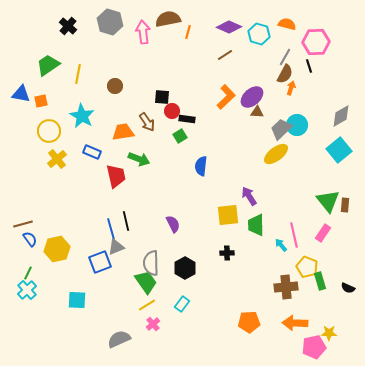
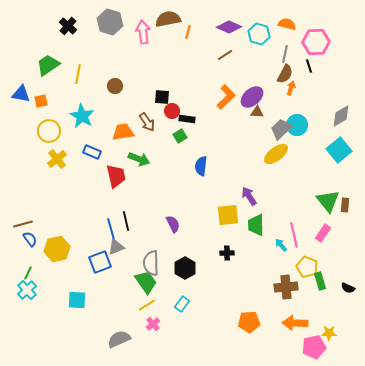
gray line at (285, 57): moved 3 px up; rotated 18 degrees counterclockwise
